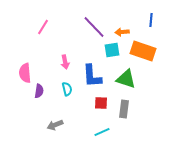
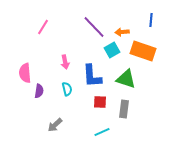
cyan square: rotated 21 degrees counterclockwise
red square: moved 1 px left, 1 px up
gray arrow: rotated 21 degrees counterclockwise
